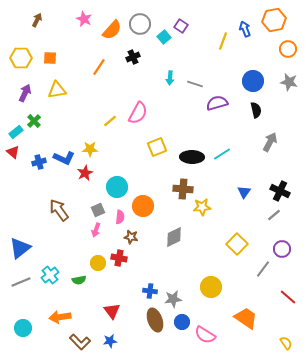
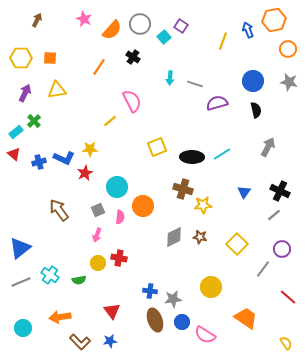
blue arrow at (245, 29): moved 3 px right, 1 px down
black cross at (133, 57): rotated 32 degrees counterclockwise
pink semicircle at (138, 113): moved 6 px left, 12 px up; rotated 55 degrees counterclockwise
gray arrow at (270, 142): moved 2 px left, 5 px down
red triangle at (13, 152): moved 1 px right, 2 px down
brown cross at (183, 189): rotated 12 degrees clockwise
yellow star at (202, 207): moved 1 px right, 2 px up
pink arrow at (96, 230): moved 1 px right, 5 px down
brown star at (131, 237): moved 69 px right
cyan cross at (50, 275): rotated 18 degrees counterclockwise
